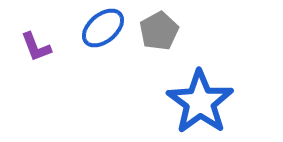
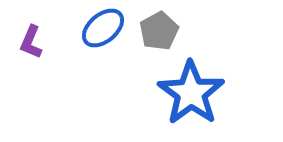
purple L-shape: moved 5 px left, 5 px up; rotated 44 degrees clockwise
blue star: moved 9 px left, 9 px up
